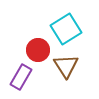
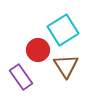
cyan square: moved 3 px left, 1 px down
purple rectangle: rotated 65 degrees counterclockwise
